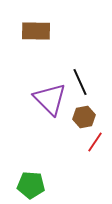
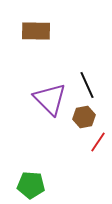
black line: moved 7 px right, 3 px down
red line: moved 3 px right
